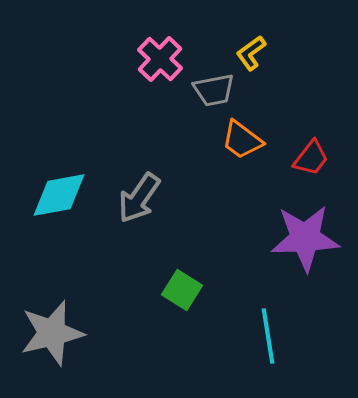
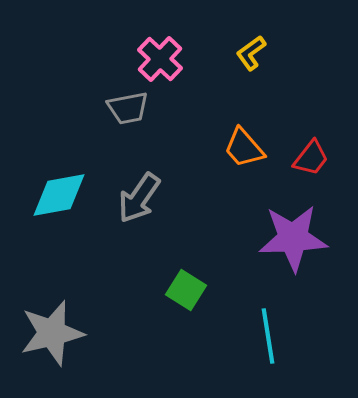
gray trapezoid: moved 86 px left, 18 px down
orange trapezoid: moved 2 px right, 8 px down; rotated 12 degrees clockwise
purple star: moved 12 px left
green square: moved 4 px right
